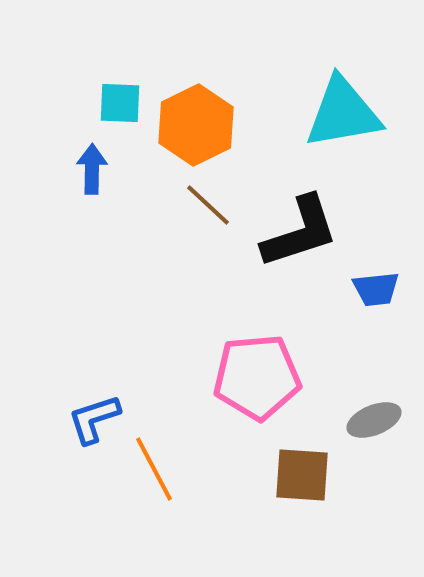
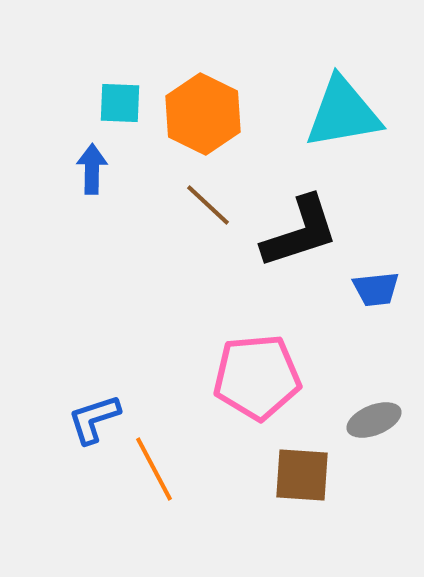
orange hexagon: moved 7 px right, 11 px up; rotated 8 degrees counterclockwise
